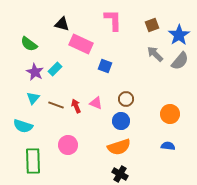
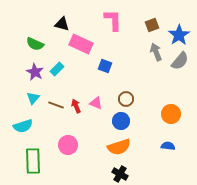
green semicircle: moved 6 px right; rotated 12 degrees counterclockwise
gray arrow: moved 1 px right, 2 px up; rotated 24 degrees clockwise
cyan rectangle: moved 2 px right
orange circle: moved 1 px right
cyan semicircle: rotated 36 degrees counterclockwise
